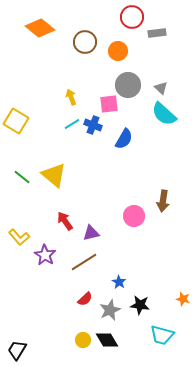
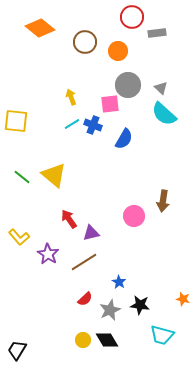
pink square: moved 1 px right
yellow square: rotated 25 degrees counterclockwise
red arrow: moved 4 px right, 2 px up
purple star: moved 3 px right, 1 px up
